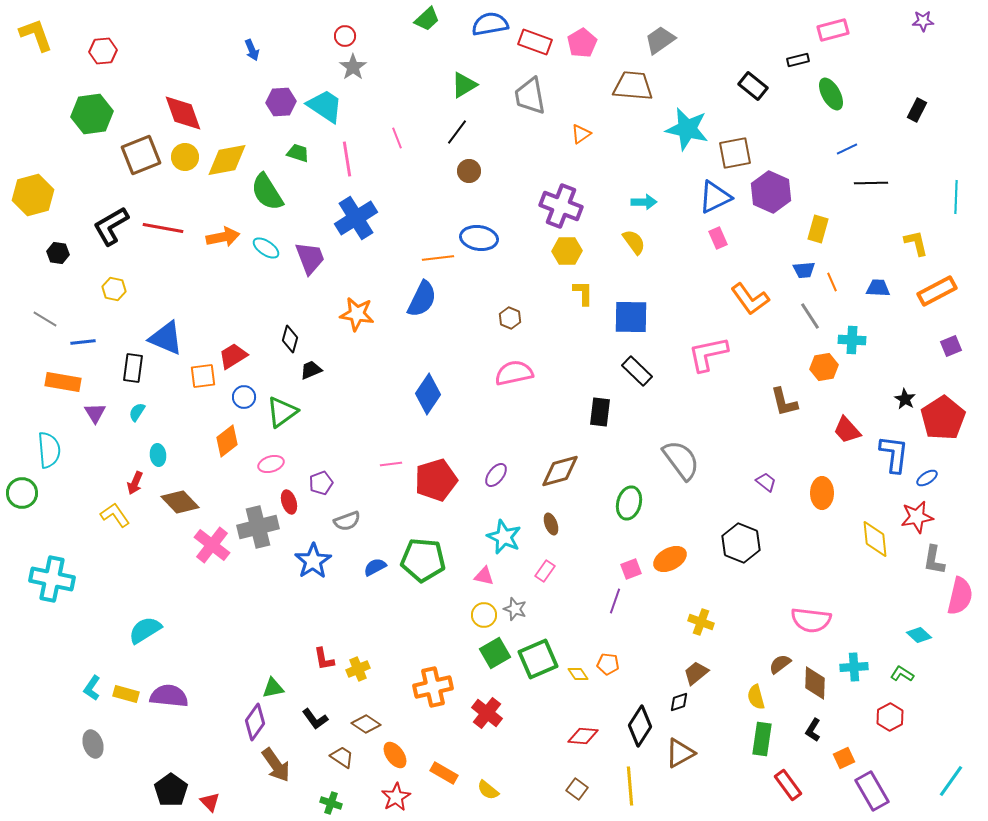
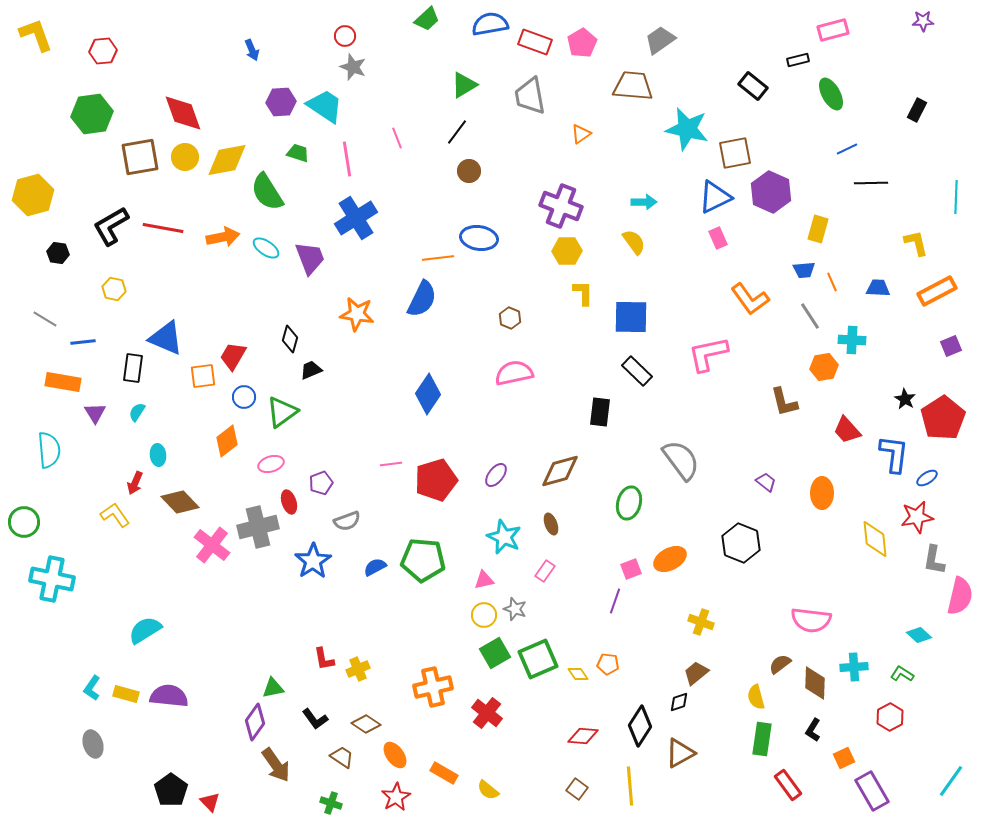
gray star at (353, 67): rotated 16 degrees counterclockwise
brown square at (141, 155): moved 1 px left, 2 px down; rotated 12 degrees clockwise
red trapezoid at (233, 356): rotated 28 degrees counterclockwise
green circle at (22, 493): moved 2 px right, 29 px down
pink triangle at (484, 576): moved 4 px down; rotated 25 degrees counterclockwise
